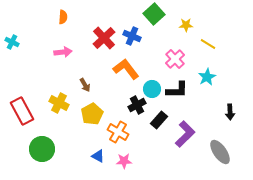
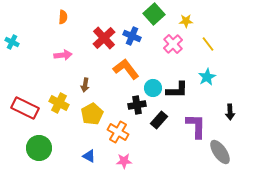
yellow star: moved 4 px up
yellow line: rotated 21 degrees clockwise
pink arrow: moved 3 px down
pink cross: moved 2 px left, 15 px up
brown arrow: rotated 40 degrees clockwise
cyan circle: moved 1 px right, 1 px up
black cross: rotated 18 degrees clockwise
red rectangle: moved 3 px right, 3 px up; rotated 36 degrees counterclockwise
purple L-shape: moved 11 px right, 8 px up; rotated 44 degrees counterclockwise
green circle: moved 3 px left, 1 px up
blue triangle: moved 9 px left
